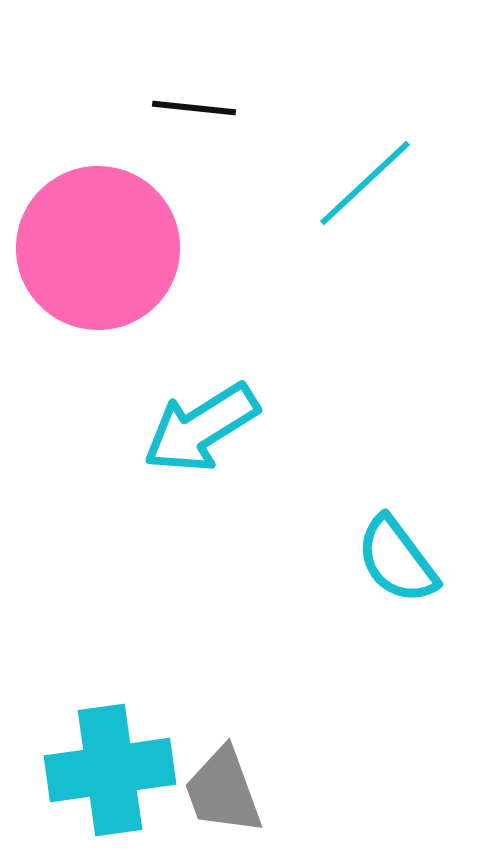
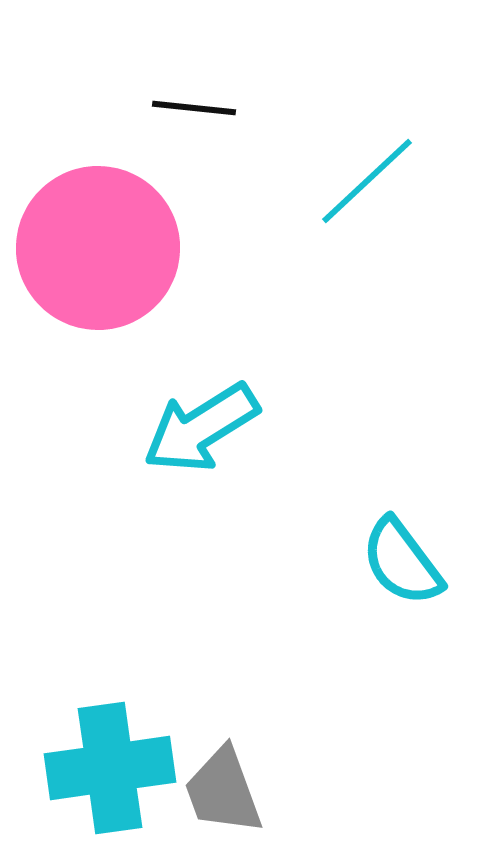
cyan line: moved 2 px right, 2 px up
cyan semicircle: moved 5 px right, 2 px down
cyan cross: moved 2 px up
